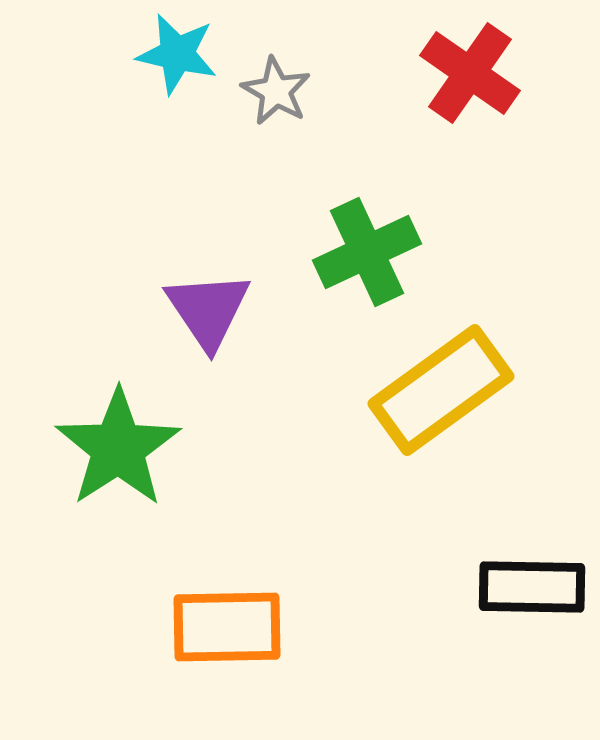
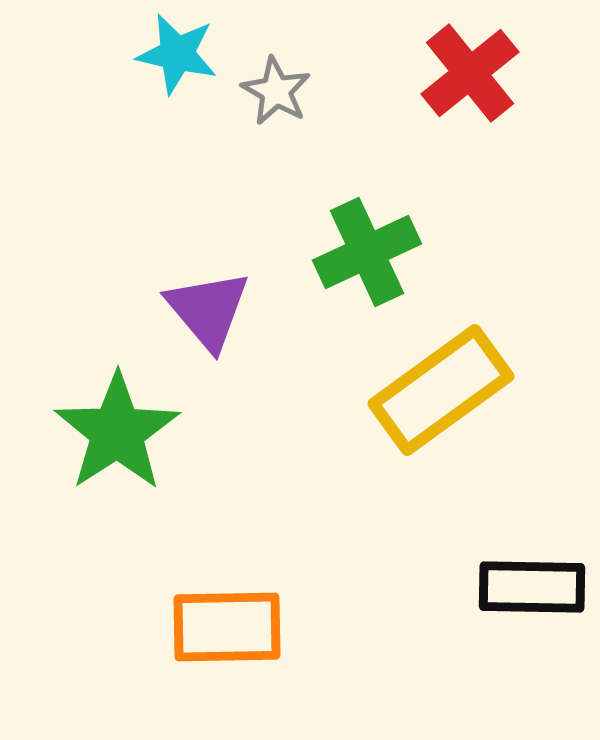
red cross: rotated 16 degrees clockwise
purple triangle: rotated 6 degrees counterclockwise
green star: moved 1 px left, 16 px up
